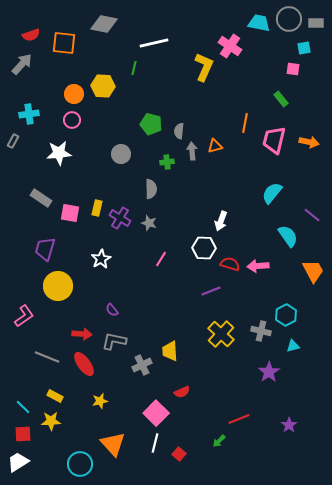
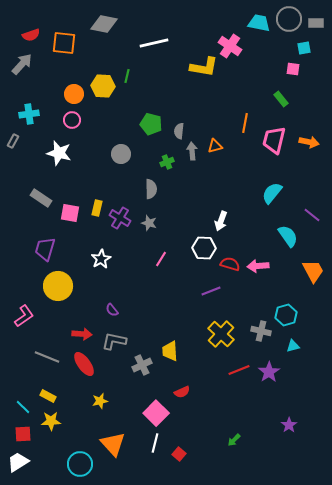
yellow L-shape at (204, 67): rotated 76 degrees clockwise
green line at (134, 68): moved 7 px left, 8 px down
white star at (59, 153): rotated 20 degrees clockwise
green cross at (167, 162): rotated 16 degrees counterclockwise
cyan hexagon at (286, 315): rotated 10 degrees clockwise
yellow rectangle at (55, 396): moved 7 px left
red line at (239, 419): moved 49 px up
green arrow at (219, 441): moved 15 px right, 1 px up
